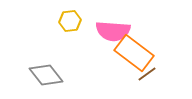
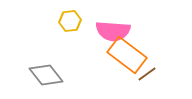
orange rectangle: moved 7 px left, 2 px down
